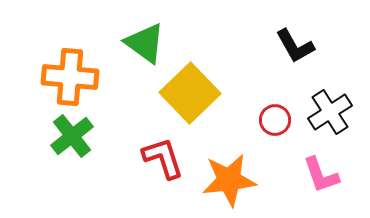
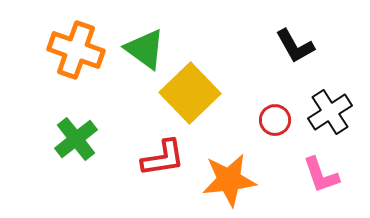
green triangle: moved 6 px down
orange cross: moved 6 px right, 27 px up; rotated 14 degrees clockwise
green cross: moved 4 px right, 3 px down
red L-shape: rotated 99 degrees clockwise
